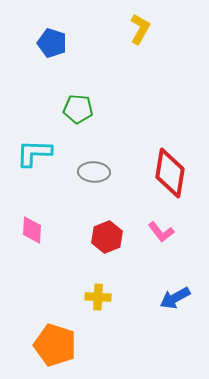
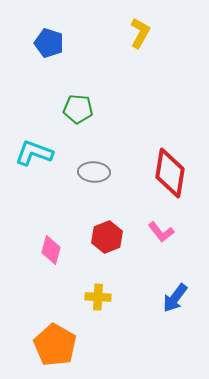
yellow L-shape: moved 4 px down
blue pentagon: moved 3 px left
cyan L-shape: rotated 18 degrees clockwise
pink diamond: moved 19 px right, 20 px down; rotated 12 degrees clockwise
blue arrow: rotated 24 degrees counterclockwise
orange pentagon: rotated 12 degrees clockwise
